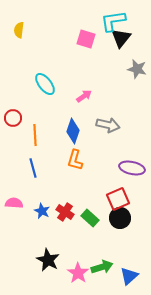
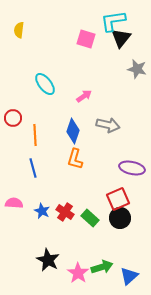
orange L-shape: moved 1 px up
